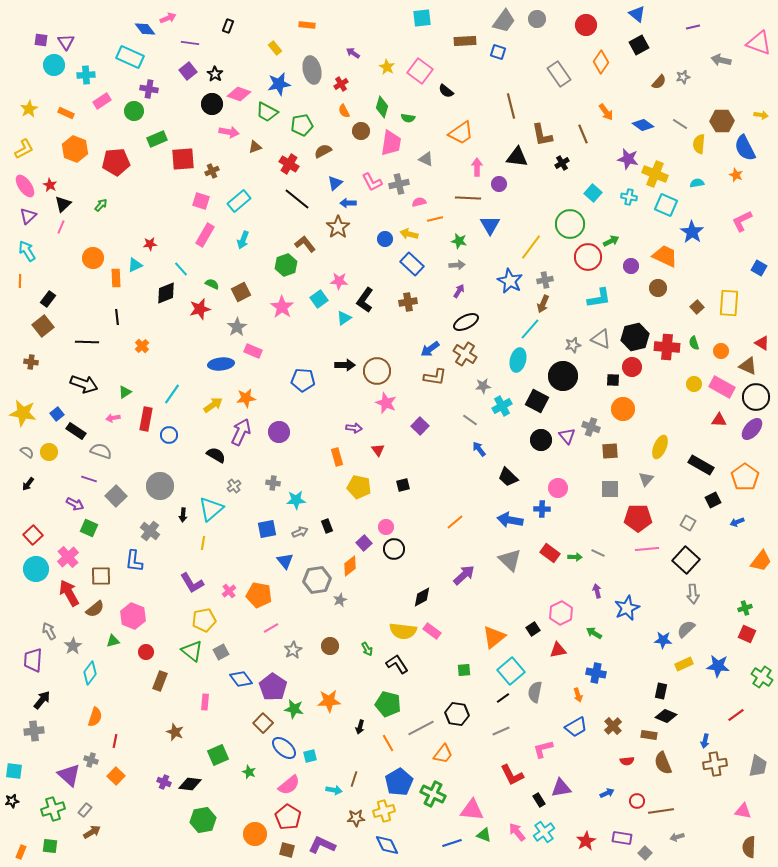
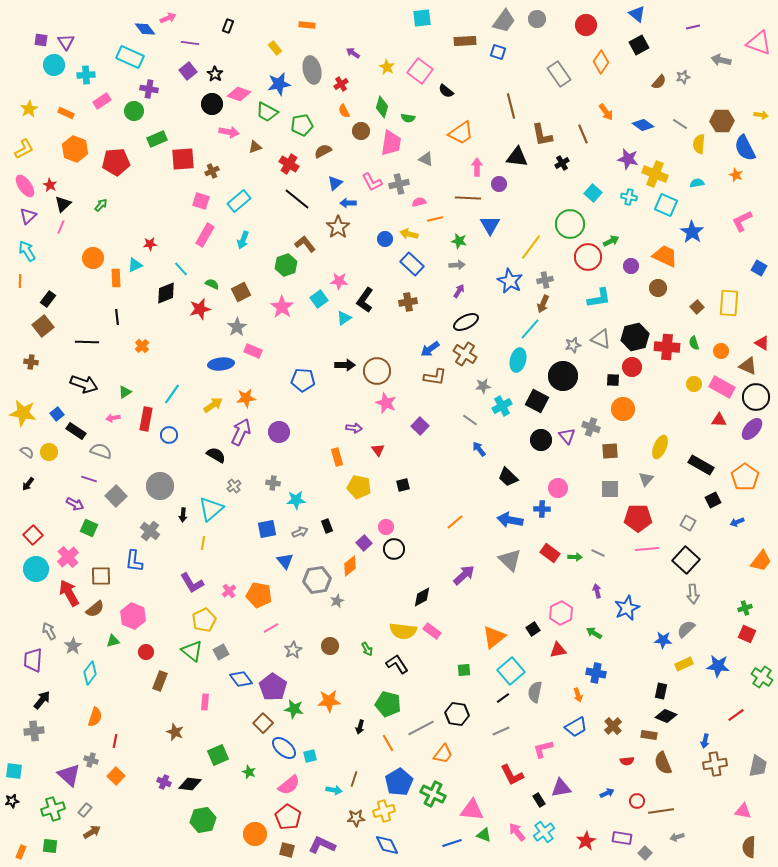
gray star at (340, 600): moved 3 px left, 1 px down
yellow pentagon at (204, 620): rotated 15 degrees counterclockwise
